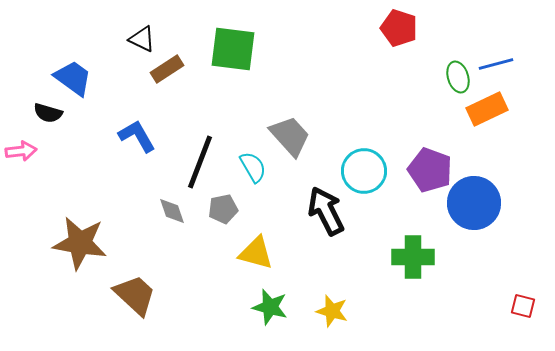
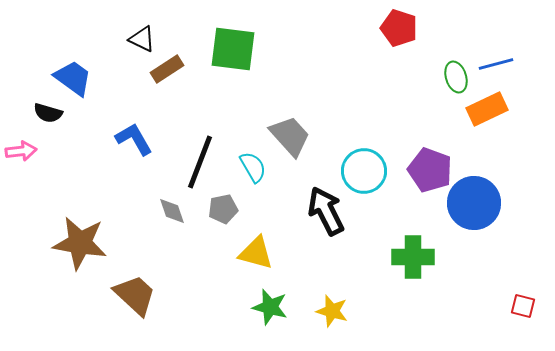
green ellipse: moved 2 px left
blue L-shape: moved 3 px left, 3 px down
